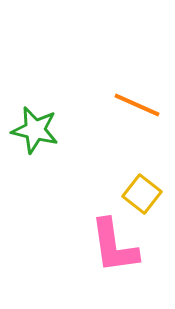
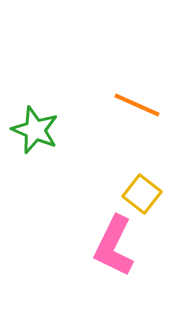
green star: rotated 9 degrees clockwise
pink L-shape: rotated 34 degrees clockwise
